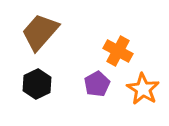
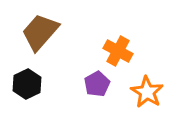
black hexagon: moved 10 px left
orange star: moved 4 px right, 3 px down
